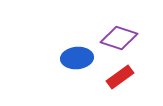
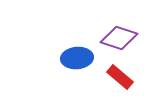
red rectangle: rotated 76 degrees clockwise
